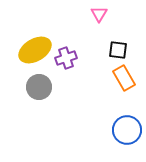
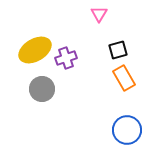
black square: rotated 24 degrees counterclockwise
gray circle: moved 3 px right, 2 px down
